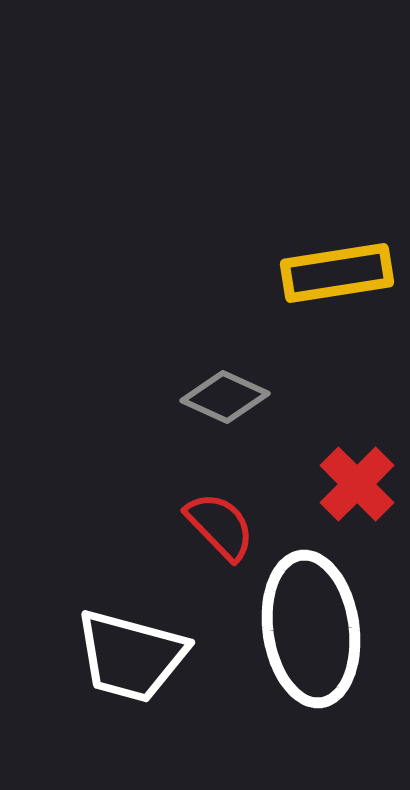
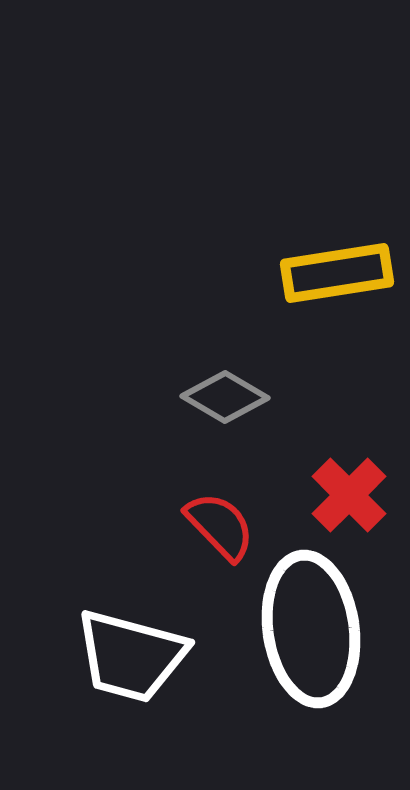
gray diamond: rotated 6 degrees clockwise
red cross: moved 8 px left, 11 px down
